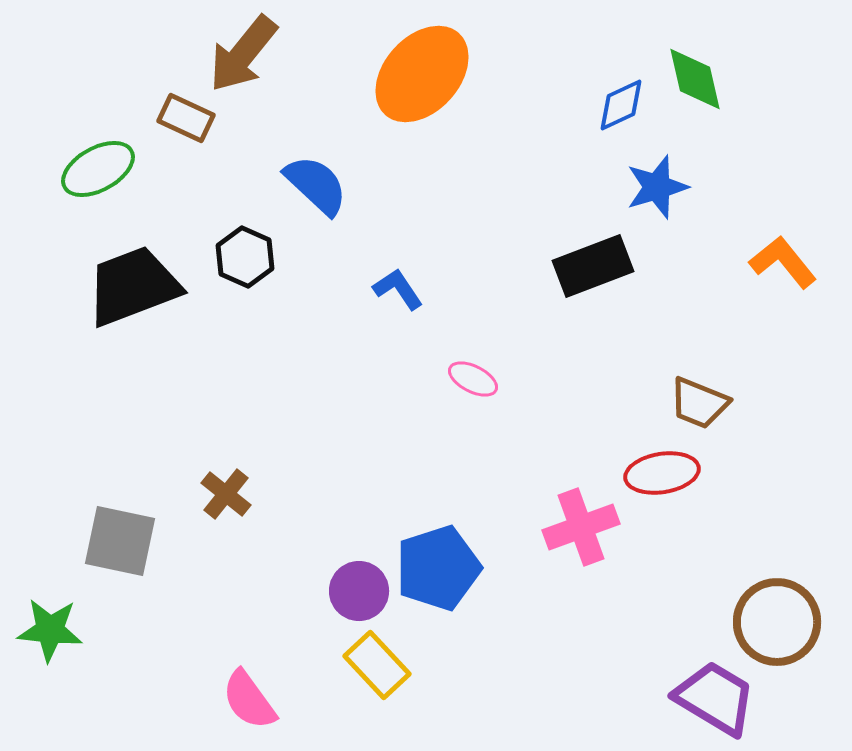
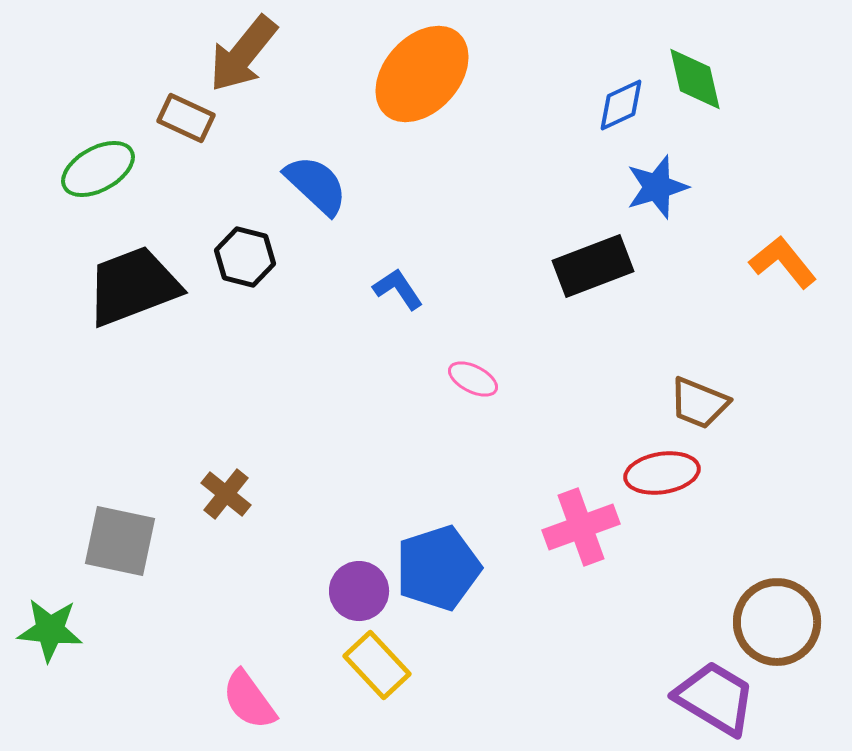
black hexagon: rotated 10 degrees counterclockwise
